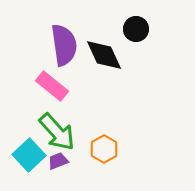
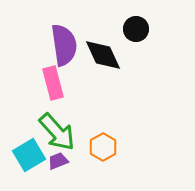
black diamond: moved 1 px left
pink rectangle: moved 1 px right, 3 px up; rotated 36 degrees clockwise
orange hexagon: moved 1 px left, 2 px up
cyan square: rotated 12 degrees clockwise
